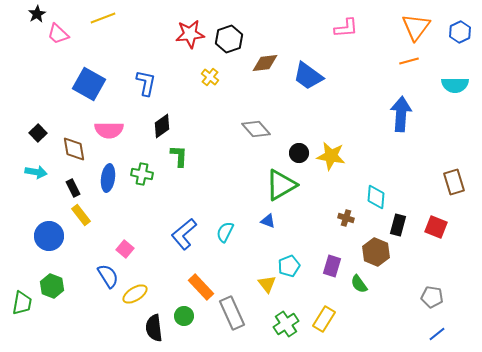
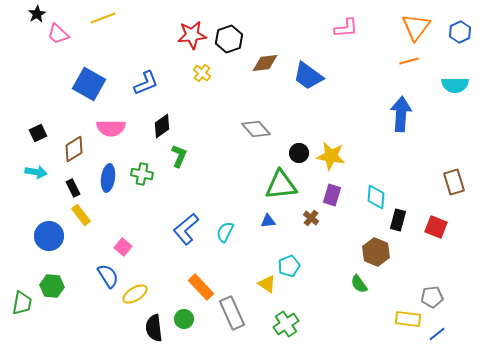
red star at (190, 34): moved 2 px right, 1 px down
yellow cross at (210, 77): moved 8 px left, 4 px up
blue L-shape at (146, 83): rotated 56 degrees clockwise
pink semicircle at (109, 130): moved 2 px right, 2 px up
black square at (38, 133): rotated 18 degrees clockwise
brown diamond at (74, 149): rotated 68 degrees clockwise
green L-shape at (179, 156): rotated 20 degrees clockwise
green triangle at (281, 185): rotated 24 degrees clockwise
brown cross at (346, 218): moved 35 px left; rotated 21 degrees clockwise
blue triangle at (268, 221): rotated 28 degrees counterclockwise
black rectangle at (398, 225): moved 5 px up
blue L-shape at (184, 234): moved 2 px right, 5 px up
pink square at (125, 249): moved 2 px left, 2 px up
purple rectangle at (332, 266): moved 71 px up
yellow triangle at (267, 284): rotated 18 degrees counterclockwise
green hexagon at (52, 286): rotated 15 degrees counterclockwise
gray pentagon at (432, 297): rotated 15 degrees counterclockwise
green circle at (184, 316): moved 3 px down
yellow rectangle at (324, 319): moved 84 px right; rotated 65 degrees clockwise
